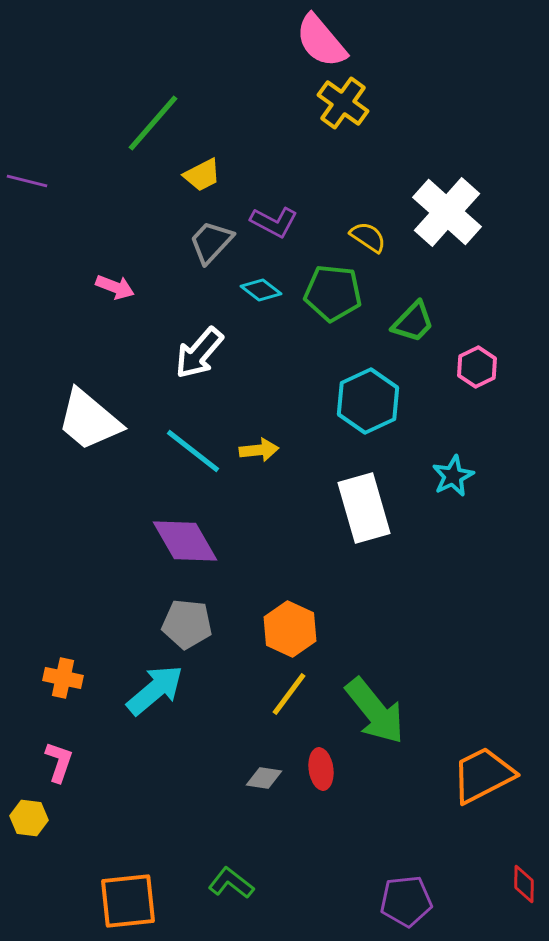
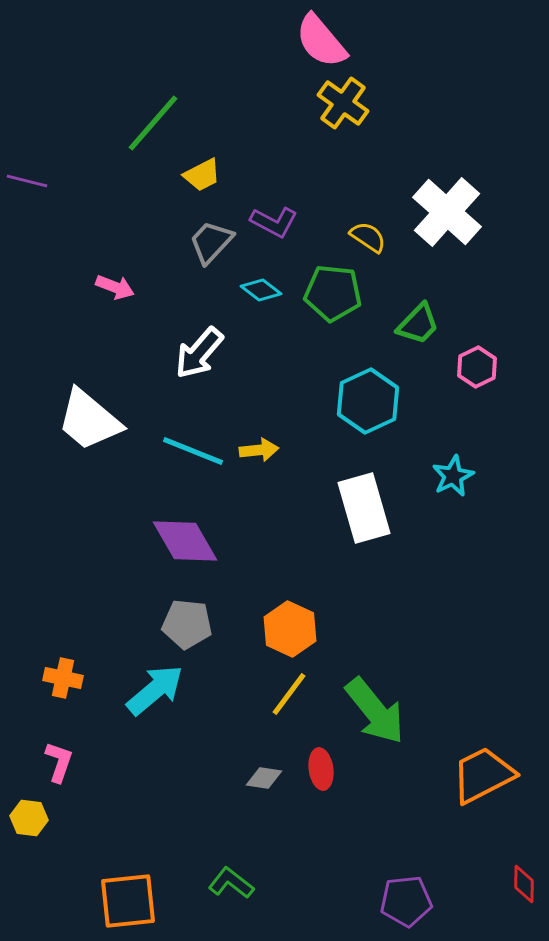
green trapezoid: moved 5 px right, 2 px down
cyan line: rotated 16 degrees counterclockwise
